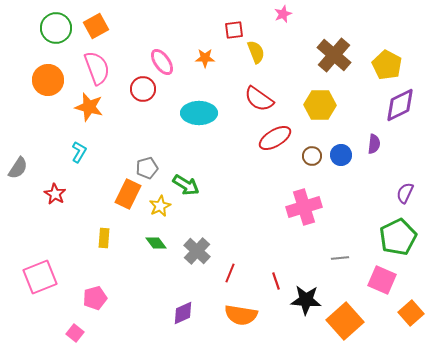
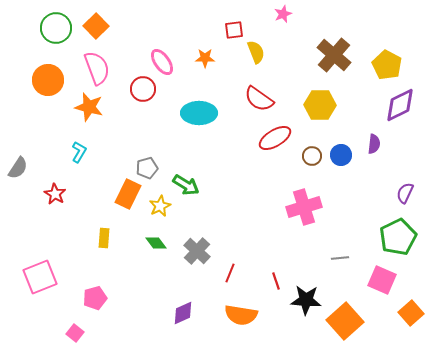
orange square at (96, 26): rotated 15 degrees counterclockwise
